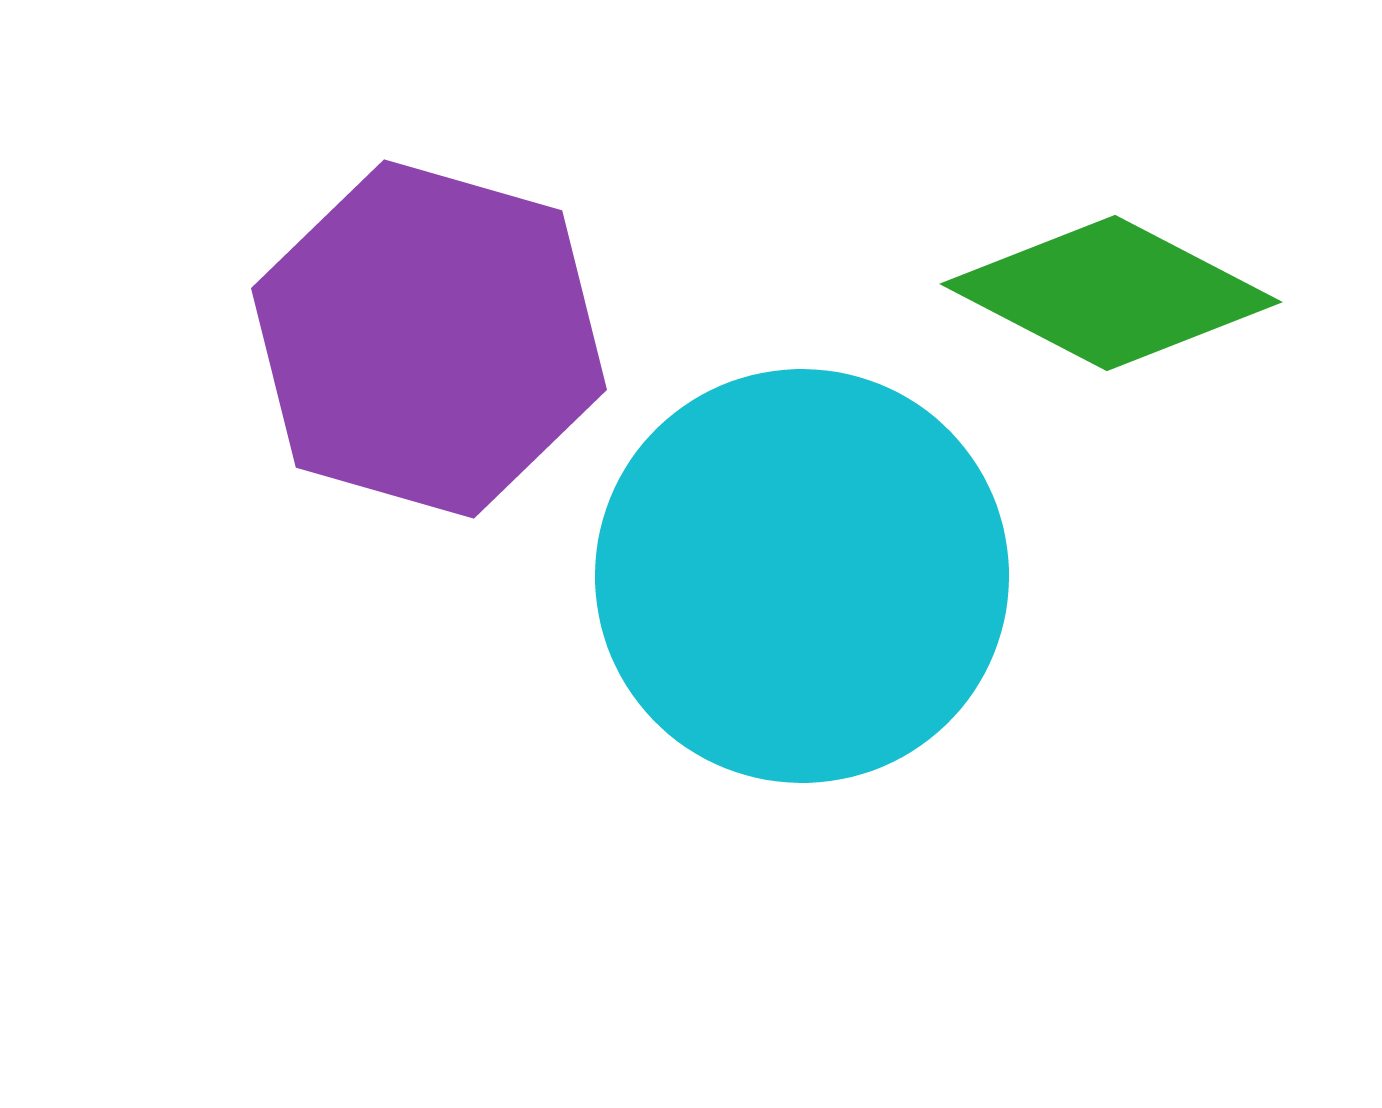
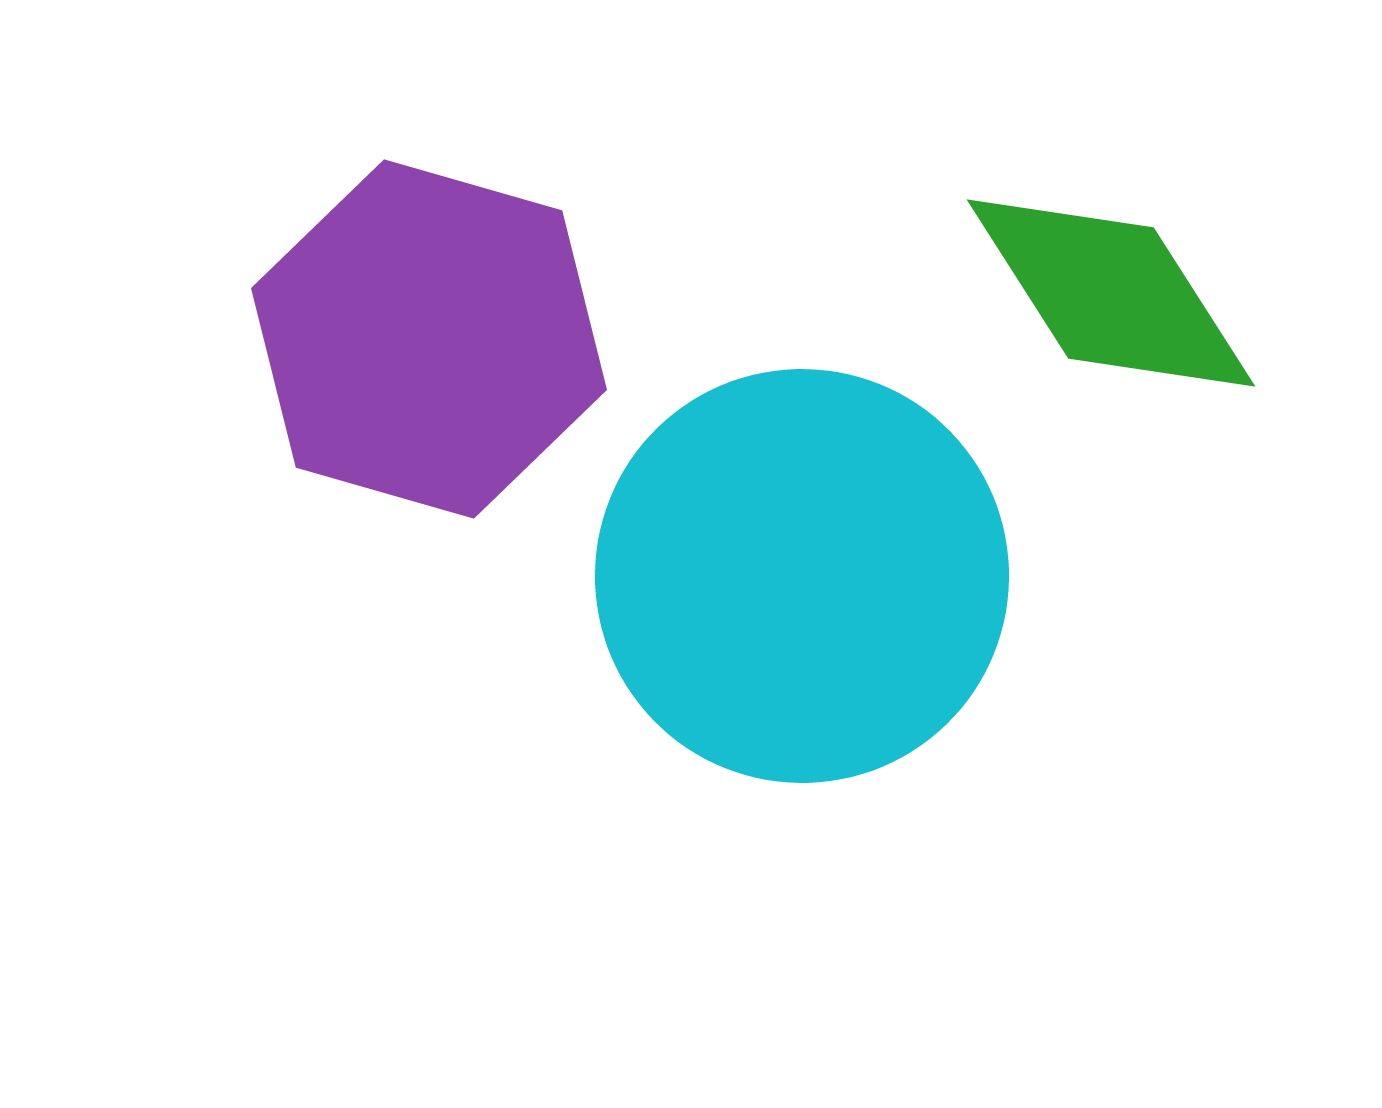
green diamond: rotated 30 degrees clockwise
